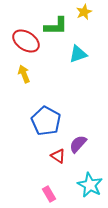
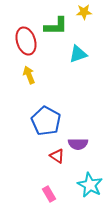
yellow star: rotated 21 degrees clockwise
red ellipse: rotated 40 degrees clockwise
yellow arrow: moved 5 px right, 1 px down
purple semicircle: rotated 132 degrees counterclockwise
red triangle: moved 1 px left
